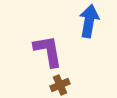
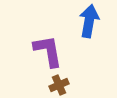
brown cross: moved 1 px left
